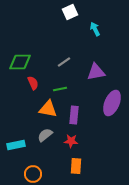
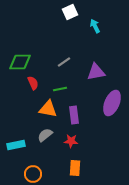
cyan arrow: moved 3 px up
purple rectangle: rotated 12 degrees counterclockwise
orange rectangle: moved 1 px left, 2 px down
